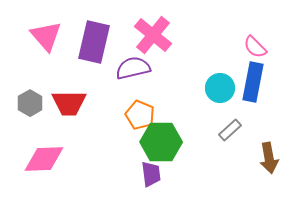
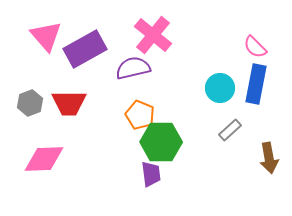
purple rectangle: moved 9 px left, 7 px down; rotated 48 degrees clockwise
blue rectangle: moved 3 px right, 2 px down
gray hexagon: rotated 10 degrees clockwise
